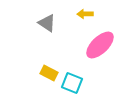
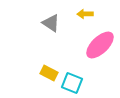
gray triangle: moved 4 px right
